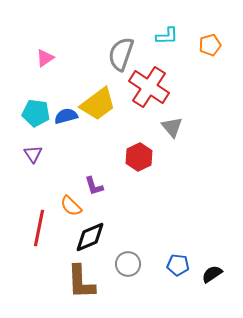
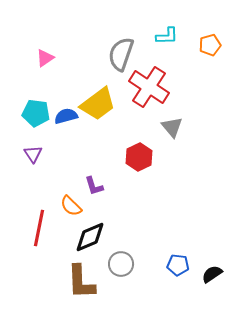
gray circle: moved 7 px left
